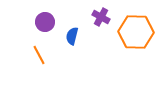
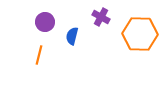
orange hexagon: moved 4 px right, 2 px down
orange line: rotated 42 degrees clockwise
